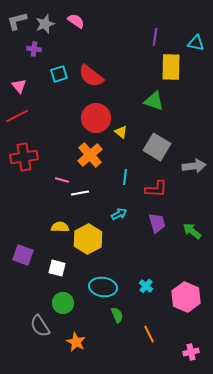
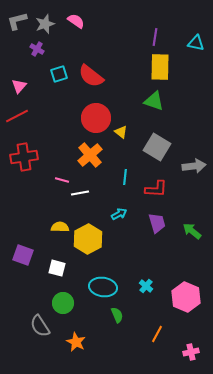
purple cross: moved 3 px right; rotated 24 degrees clockwise
yellow rectangle: moved 11 px left
pink triangle: rotated 21 degrees clockwise
orange line: moved 8 px right; rotated 54 degrees clockwise
